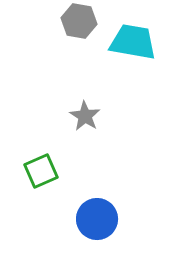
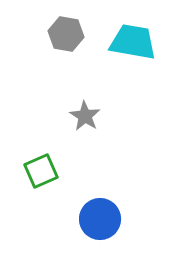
gray hexagon: moved 13 px left, 13 px down
blue circle: moved 3 px right
